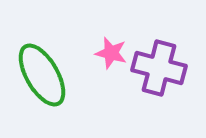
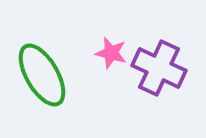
purple cross: rotated 10 degrees clockwise
